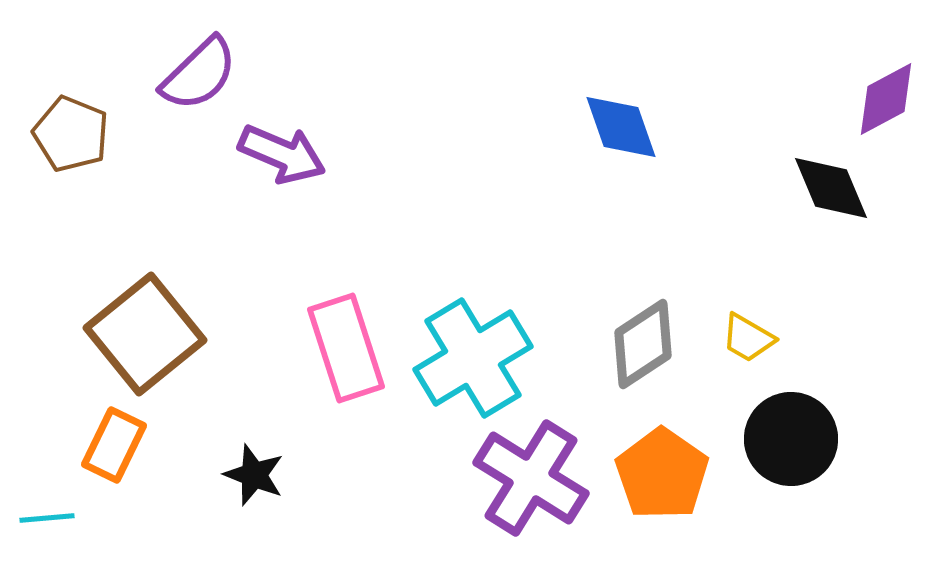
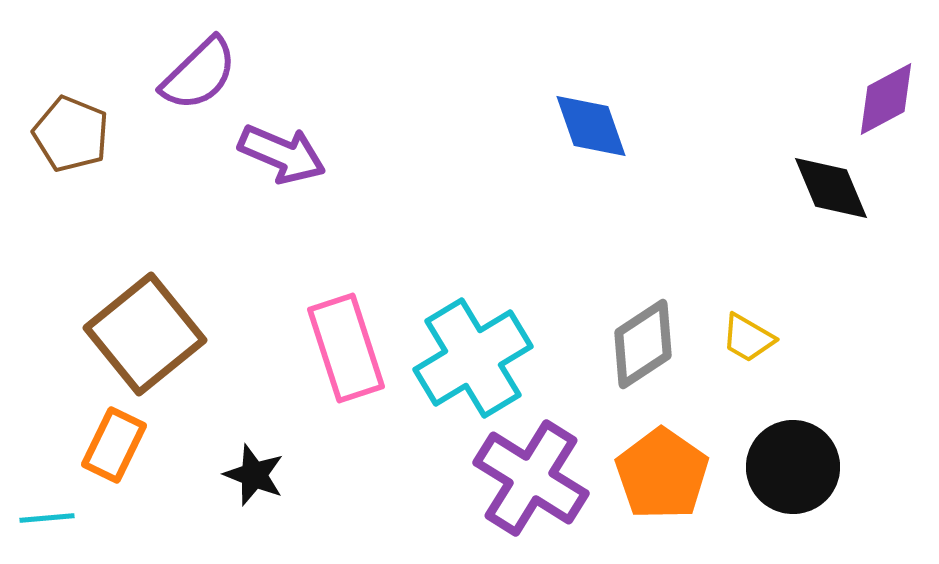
blue diamond: moved 30 px left, 1 px up
black circle: moved 2 px right, 28 px down
